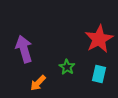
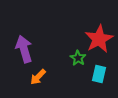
green star: moved 11 px right, 9 px up
orange arrow: moved 6 px up
